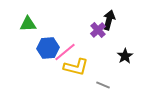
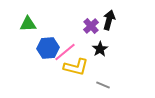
purple cross: moved 7 px left, 4 px up
black star: moved 25 px left, 7 px up
